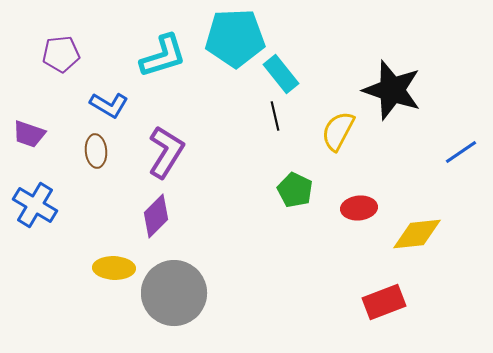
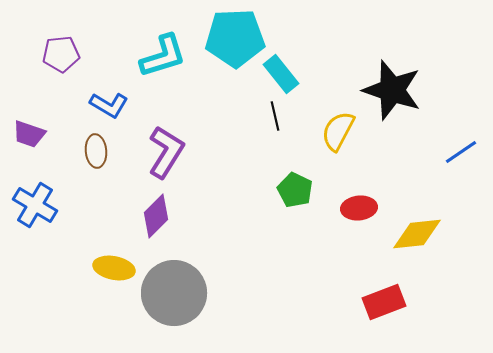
yellow ellipse: rotated 9 degrees clockwise
